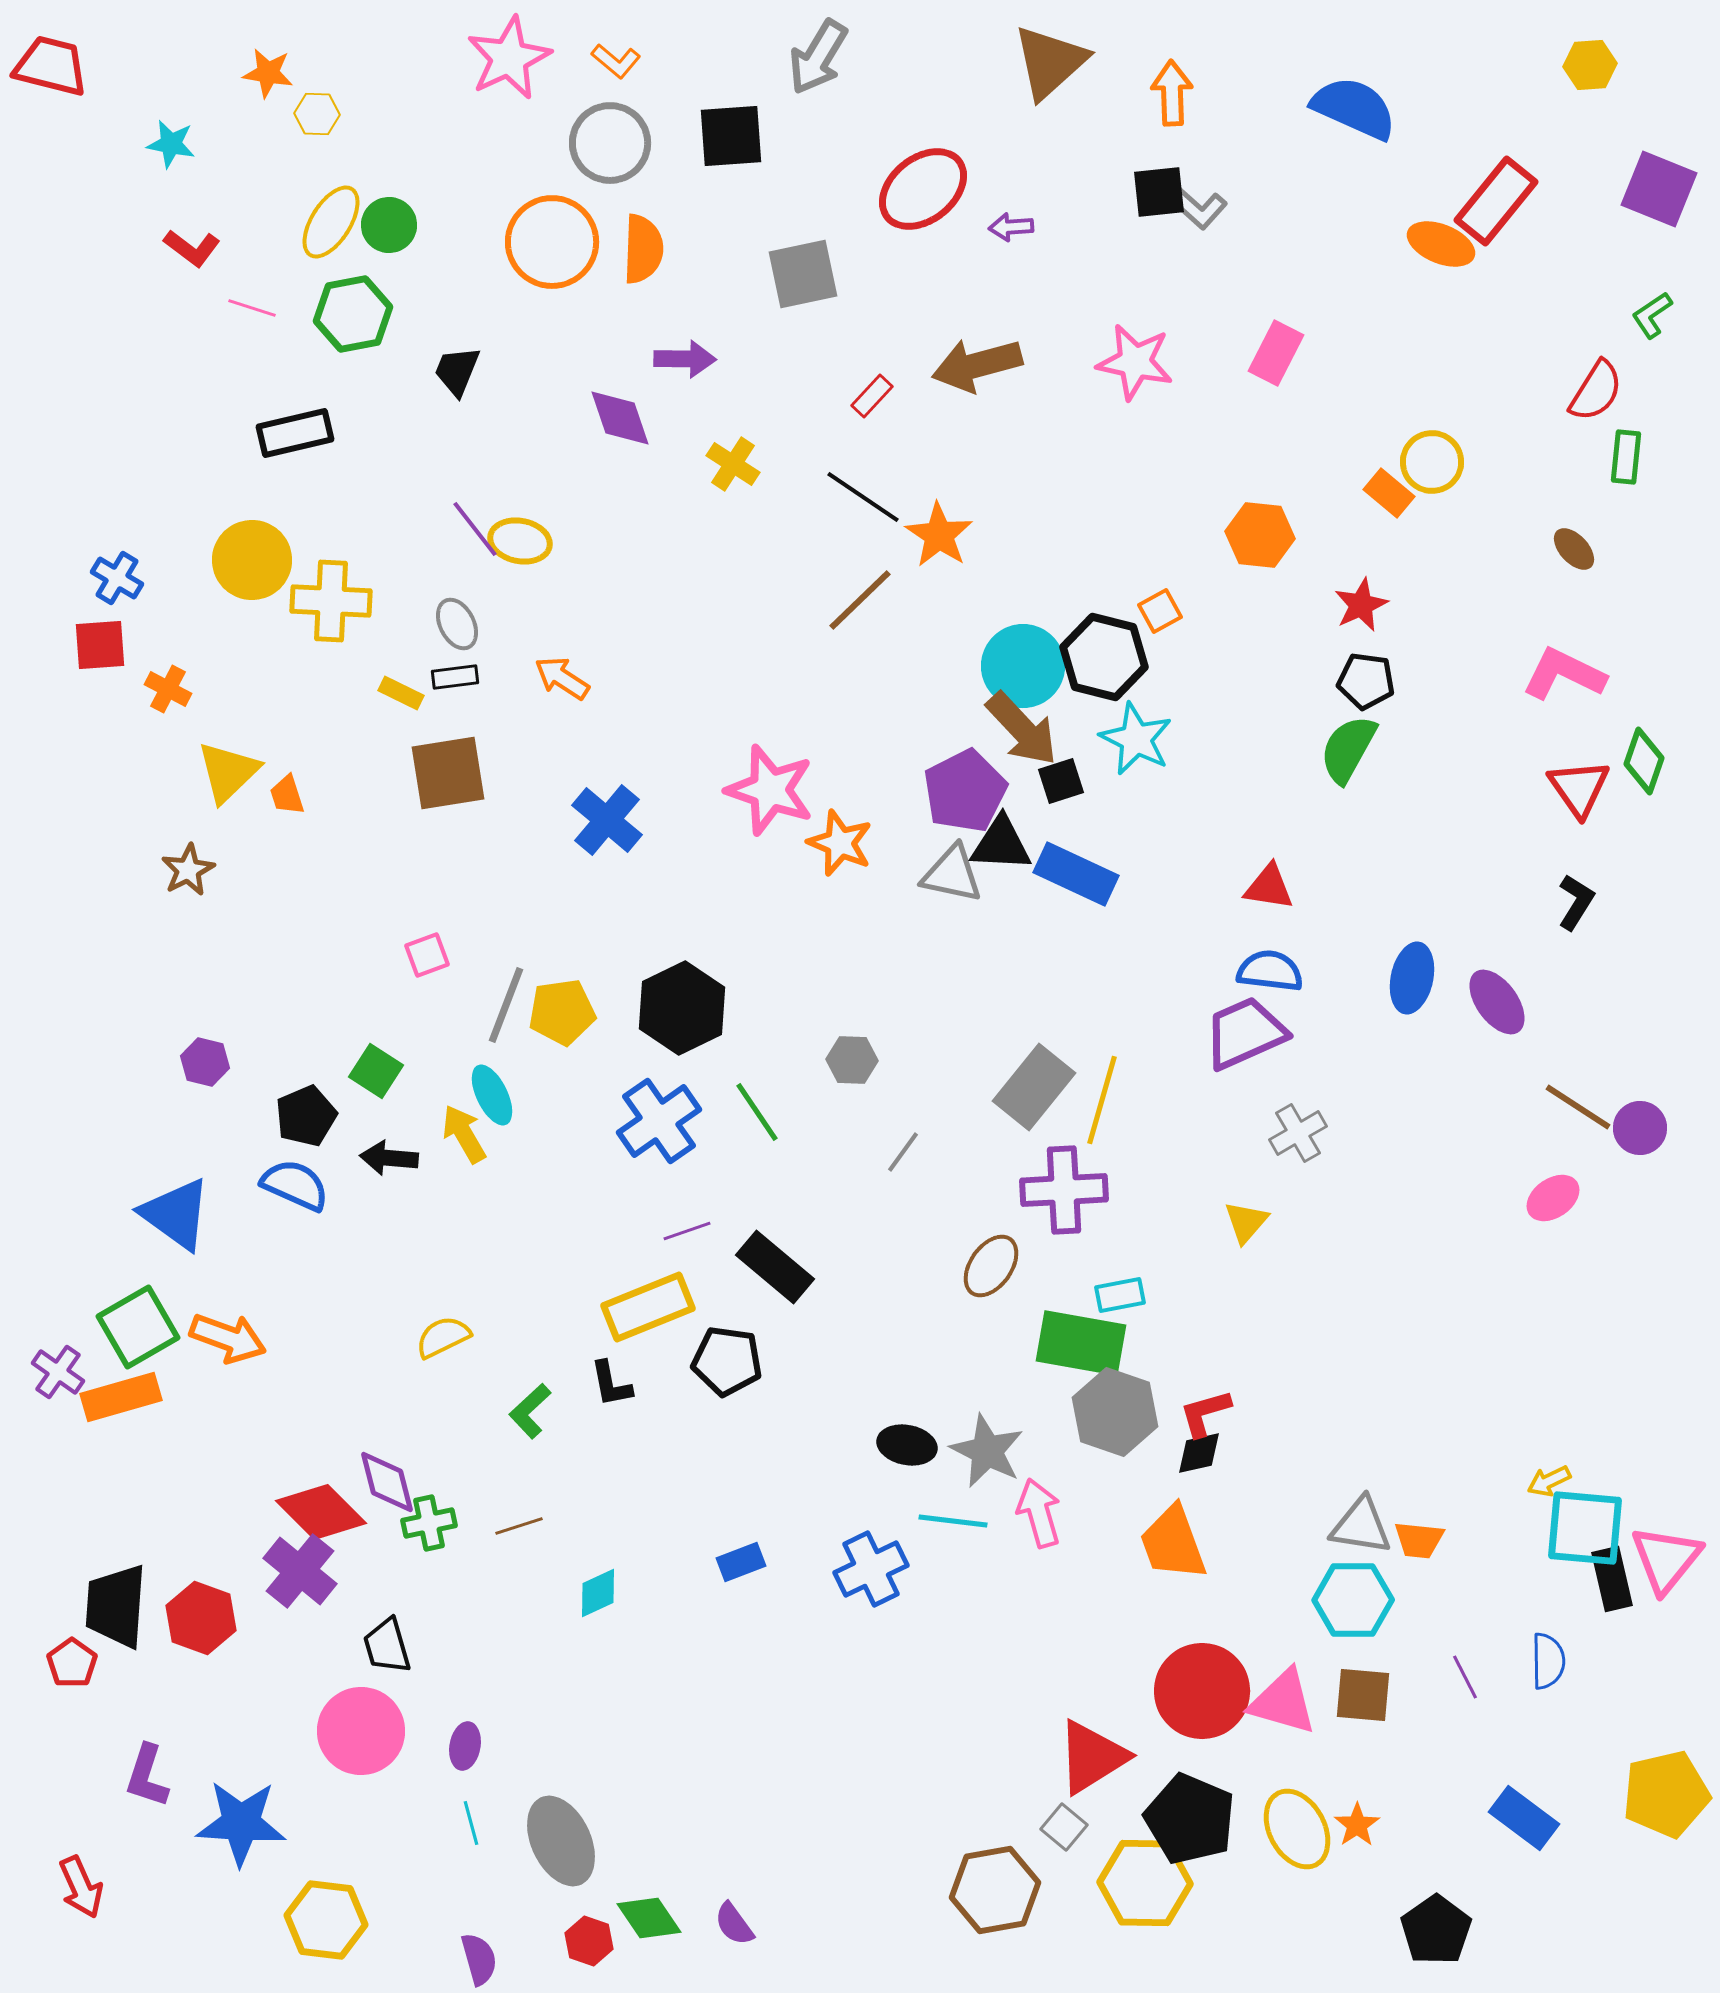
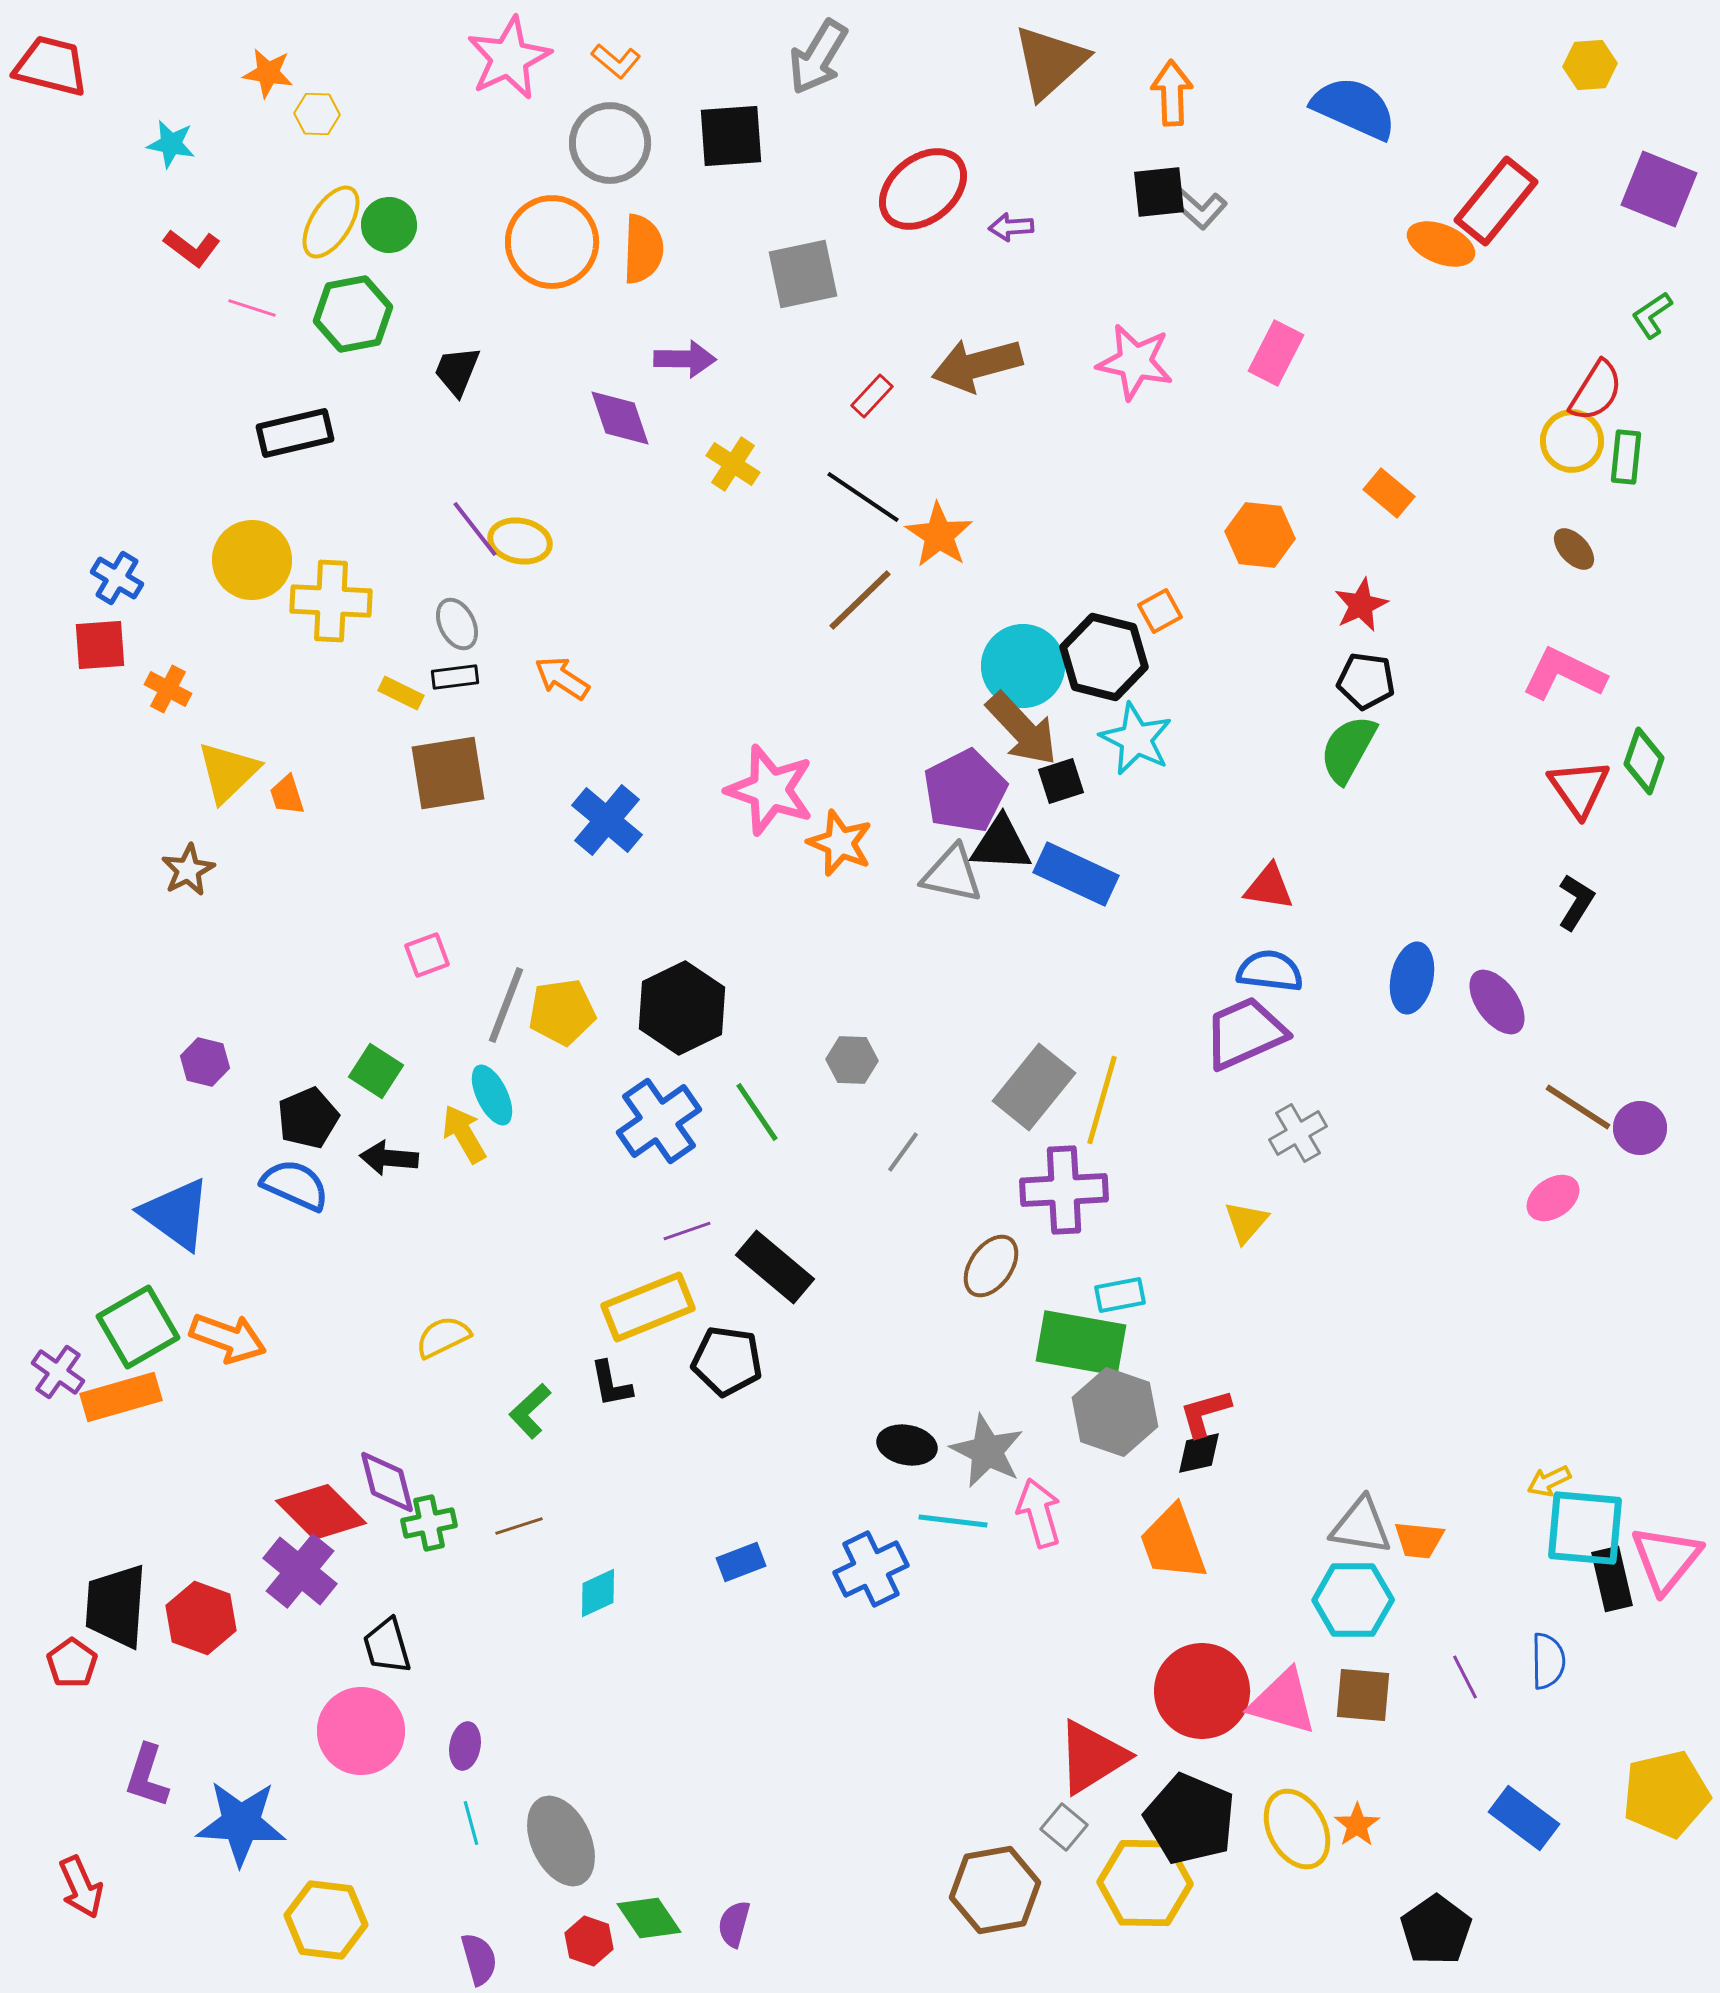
yellow circle at (1432, 462): moved 140 px right, 21 px up
black pentagon at (306, 1116): moved 2 px right, 2 px down
purple semicircle at (734, 1924): rotated 51 degrees clockwise
